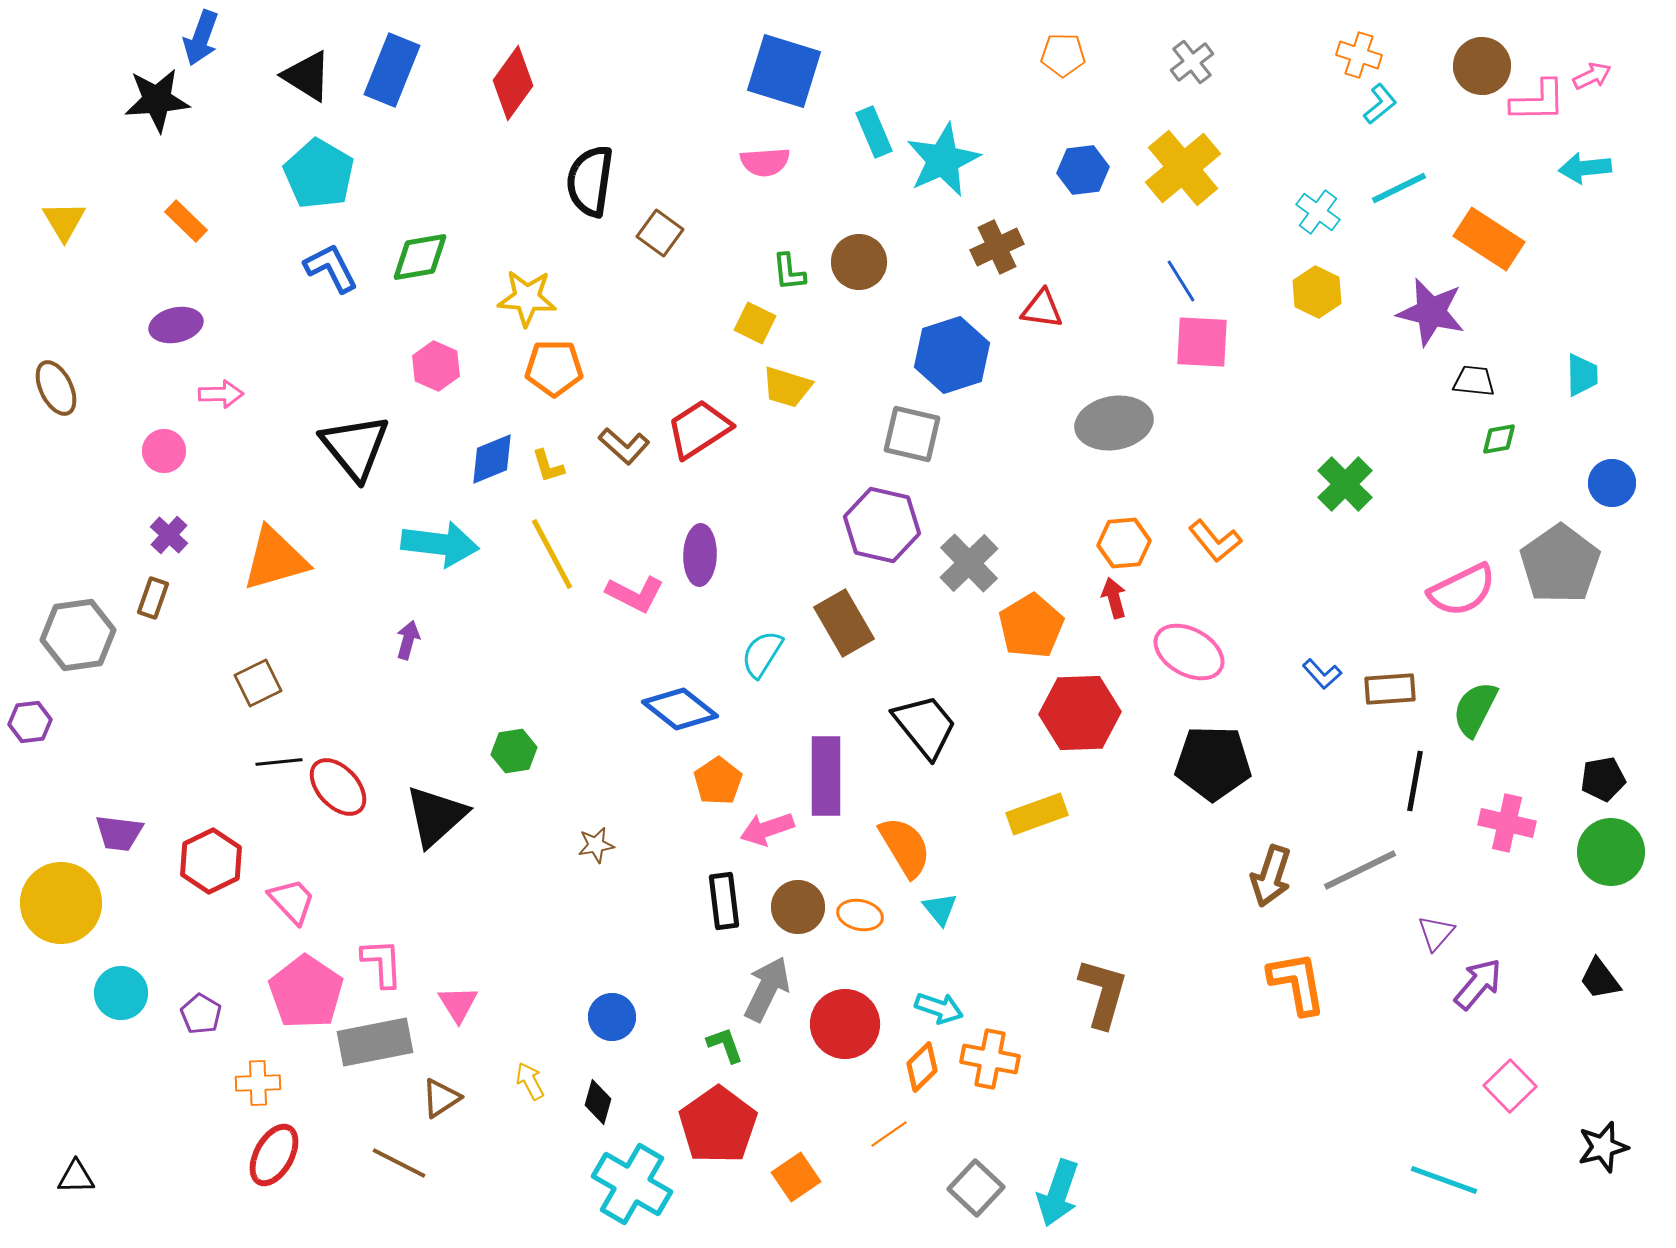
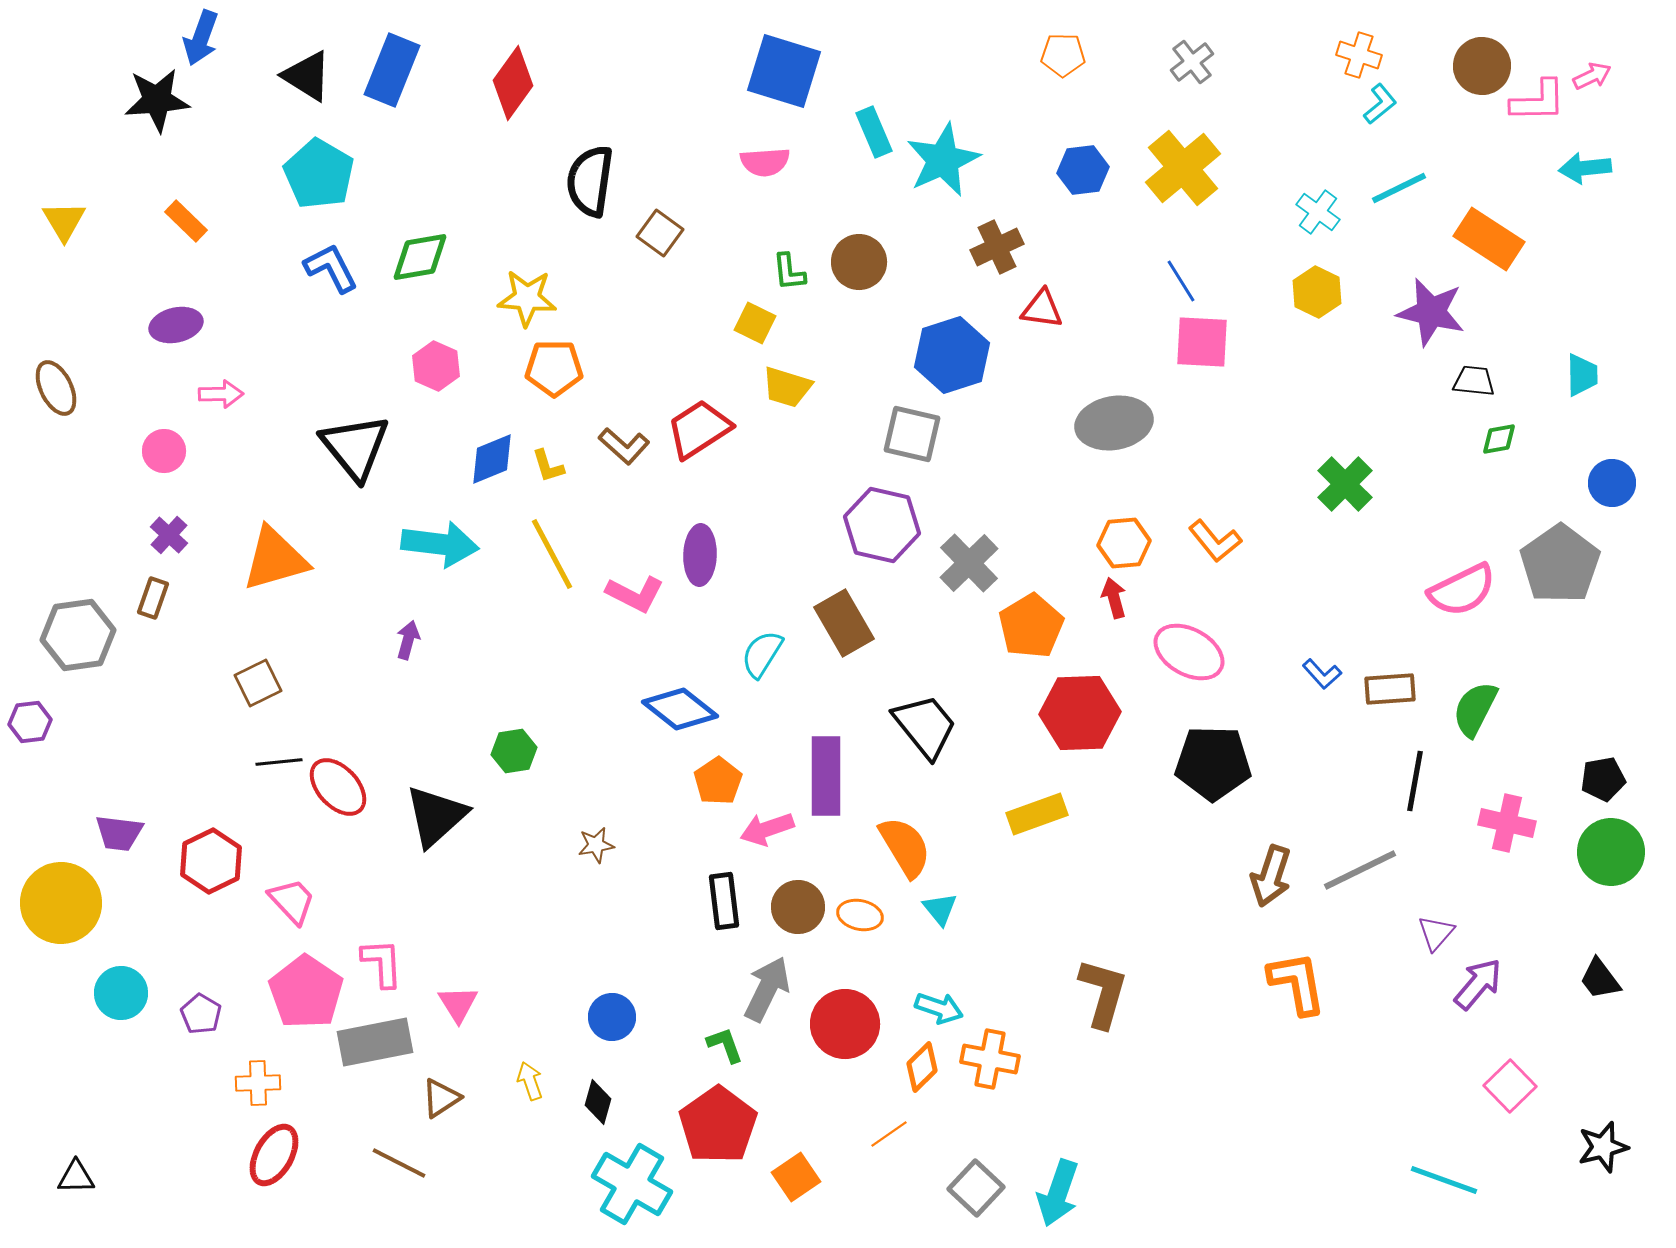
yellow arrow at (530, 1081): rotated 9 degrees clockwise
